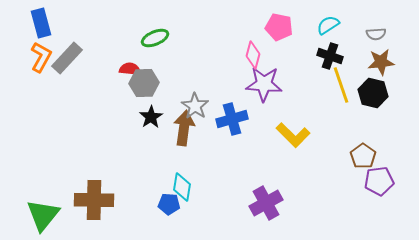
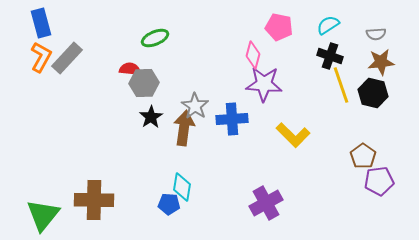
blue cross: rotated 12 degrees clockwise
